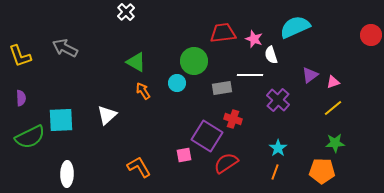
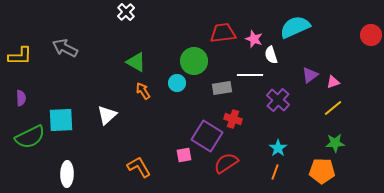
yellow L-shape: rotated 70 degrees counterclockwise
